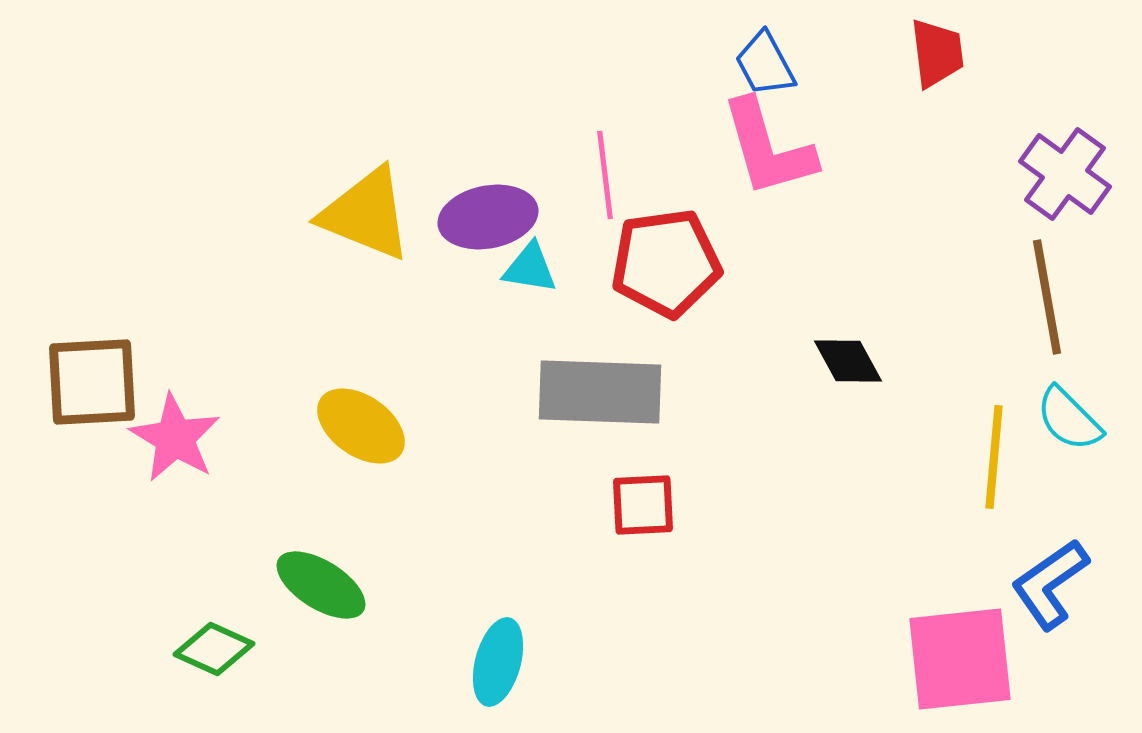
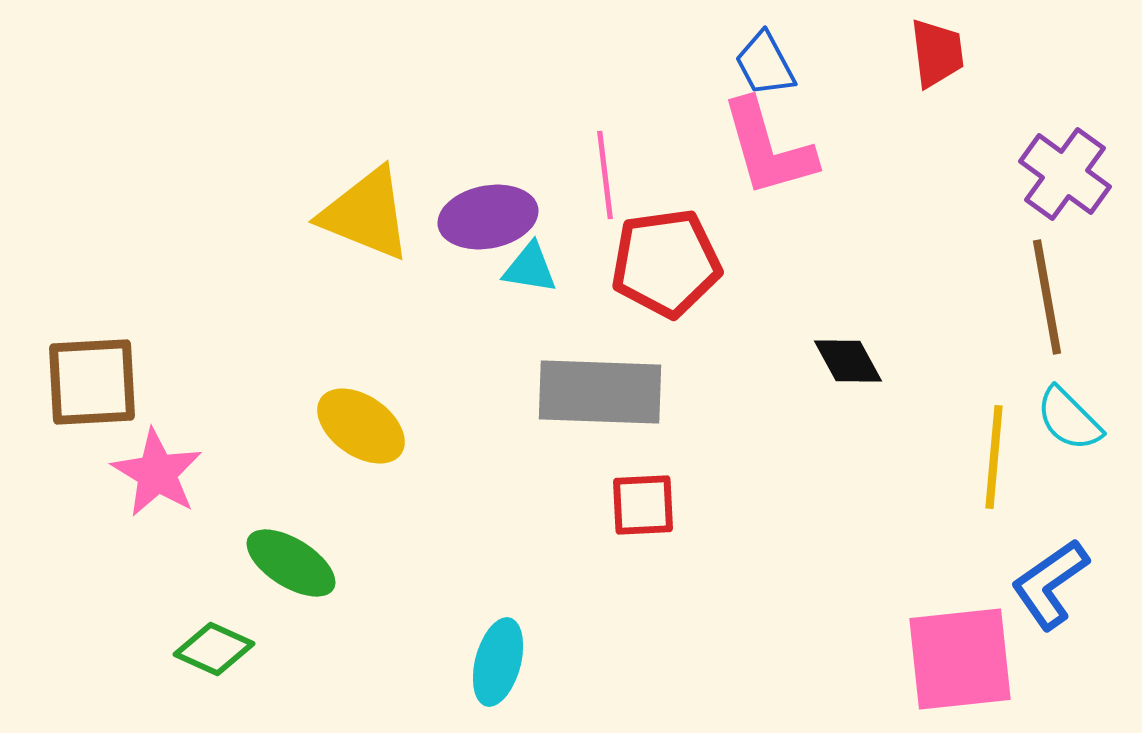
pink star: moved 18 px left, 35 px down
green ellipse: moved 30 px left, 22 px up
